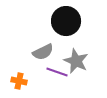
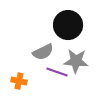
black circle: moved 2 px right, 4 px down
gray star: rotated 20 degrees counterclockwise
